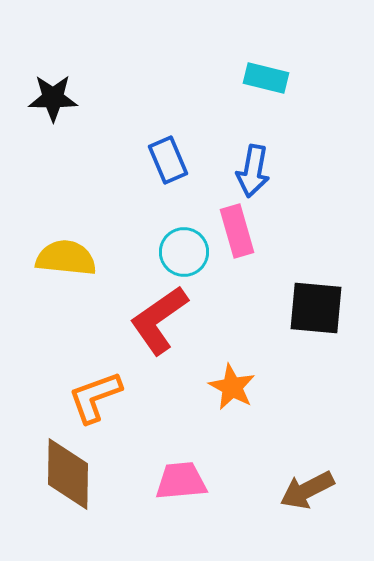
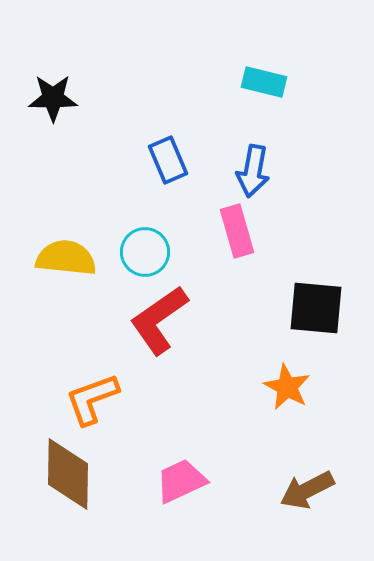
cyan rectangle: moved 2 px left, 4 px down
cyan circle: moved 39 px left
orange star: moved 55 px right
orange L-shape: moved 3 px left, 2 px down
pink trapezoid: rotated 20 degrees counterclockwise
